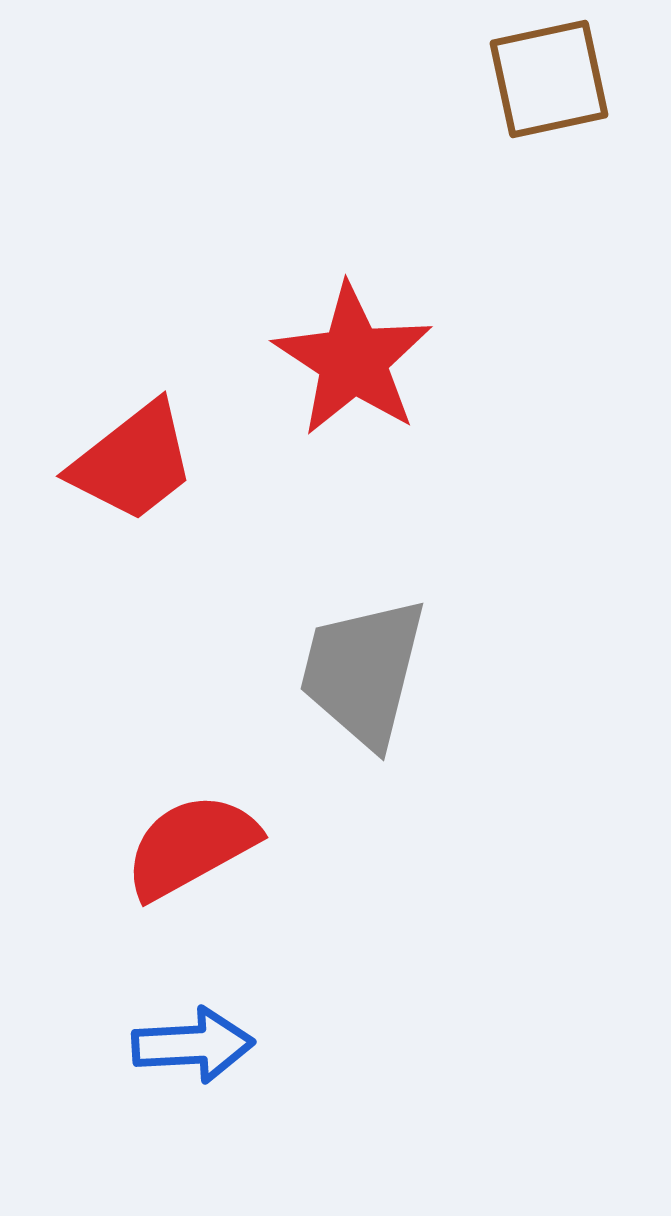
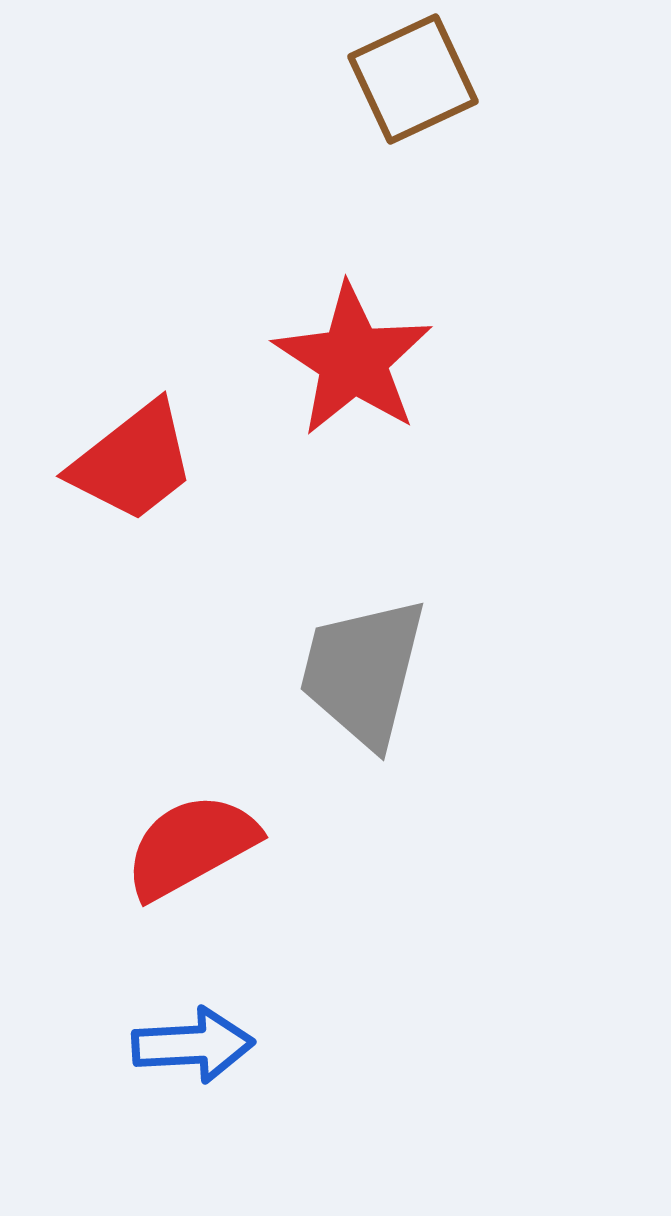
brown square: moved 136 px left; rotated 13 degrees counterclockwise
